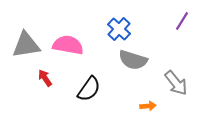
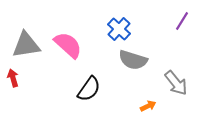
pink semicircle: rotated 32 degrees clockwise
red arrow: moved 32 px left; rotated 18 degrees clockwise
orange arrow: rotated 21 degrees counterclockwise
